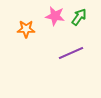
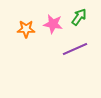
pink star: moved 2 px left, 8 px down
purple line: moved 4 px right, 4 px up
